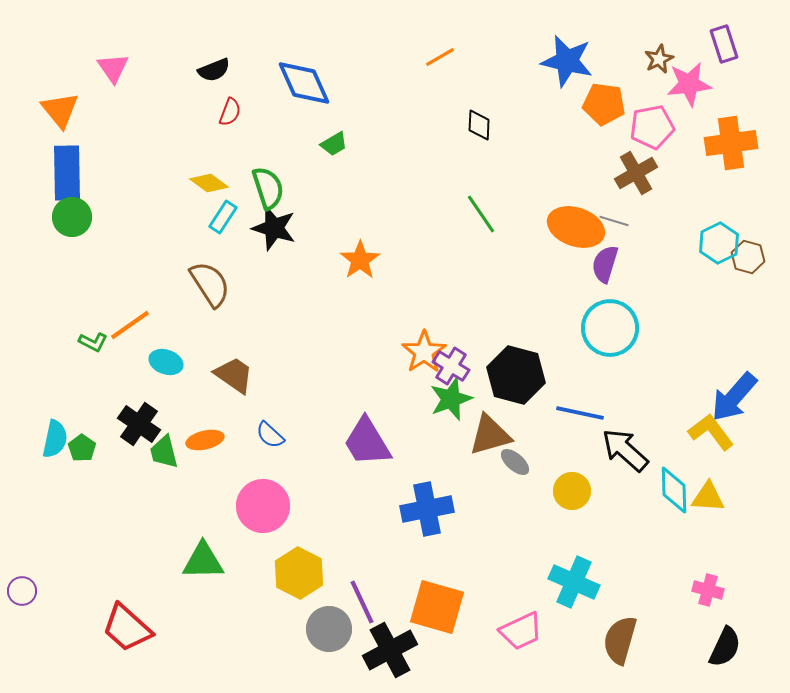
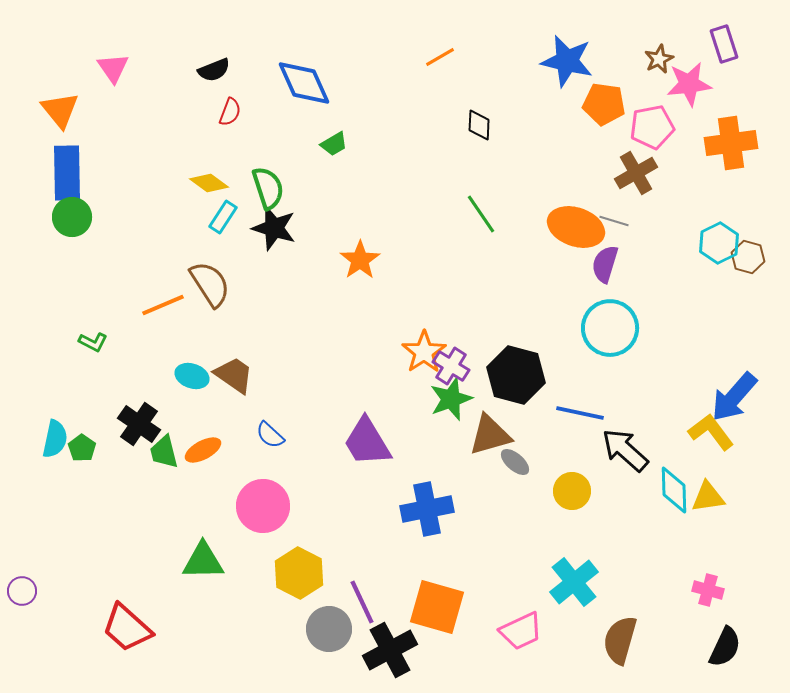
orange line at (130, 325): moved 33 px right, 20 px up; rotated 12 degrees clockwise
cyan ellipse at (166, 362): moved 26 px right, 14 px down
orange ellipse at (205, 440): moved 2 px left, 10 px down; rotated 15 degrees counterclockwise
yellow triangle at (708, 497): rotated 12 degrees counterclockwise
cyan cross at (574, 582): rotated 27 degrees clockwise
